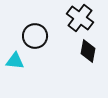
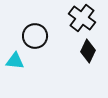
black cross: moved 2 px right
black diamond: rotated 15 degrees clockwise
